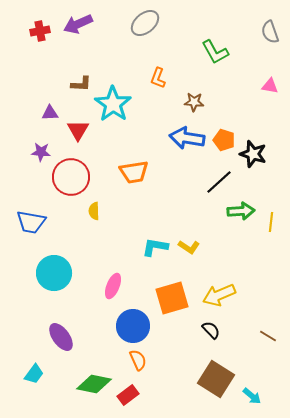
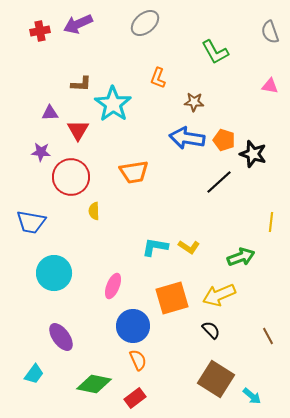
green arrow: moved 46 px down; rotated 16 degrees counterclockwise
brown line: rotated 30 degrees clockwise
red rectangle: moved 7 px right, 3 px down
